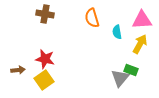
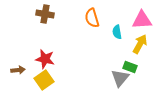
green rectangle: moved 1 px left, 3 px up
